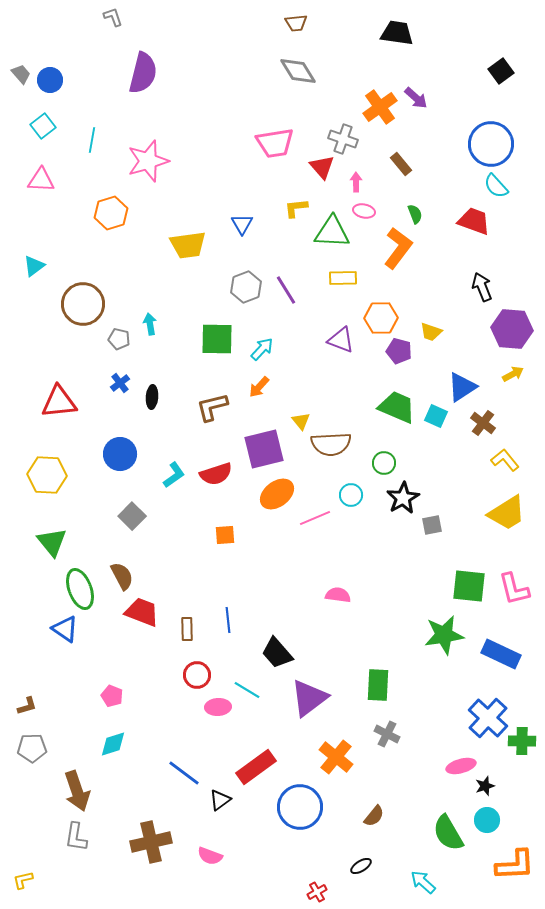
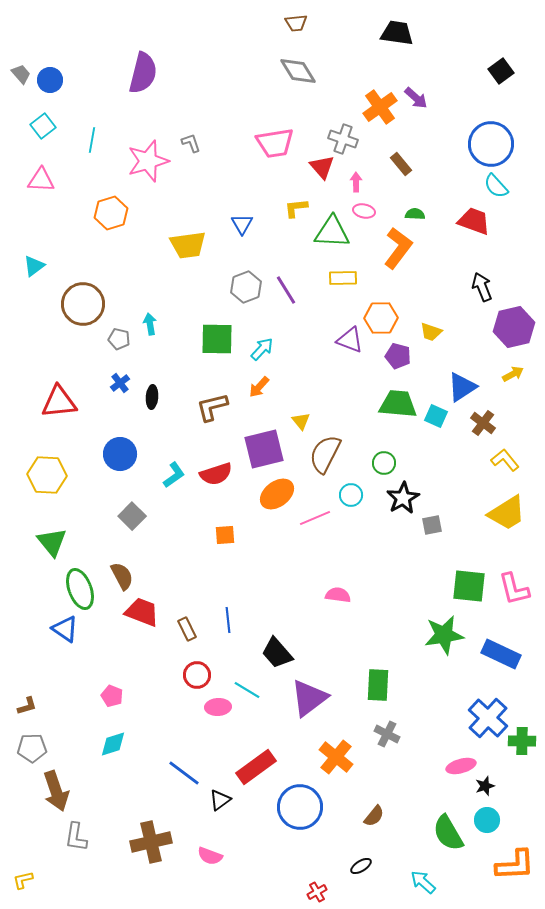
gray L-shape at (113, 17): moved 78 px right, 126 px down
green semicircle at (415, 214): rotated 66 degrees counterclockwise
purple hexagon at (512, 329): moved 2 px right, 2 px up; rotated 18 degrees counterclockwise
purple triangle at (341, 340): moved 9 px right
purple pentagon at (399, 351): moved 1 px left, 5 px down
green trapezoid at (397, 407): moved 1 px right, 3 px up; rotated 18 degrees counterclockwise
brown semicircle at (331, 444): moved 6 px left, 10 px down; rotated 120 degrees clockwise
brown rectangle at (187, 629): rotated 25 degrees counterclockwise
brown arrow at (77, 791): moved 21 px left
